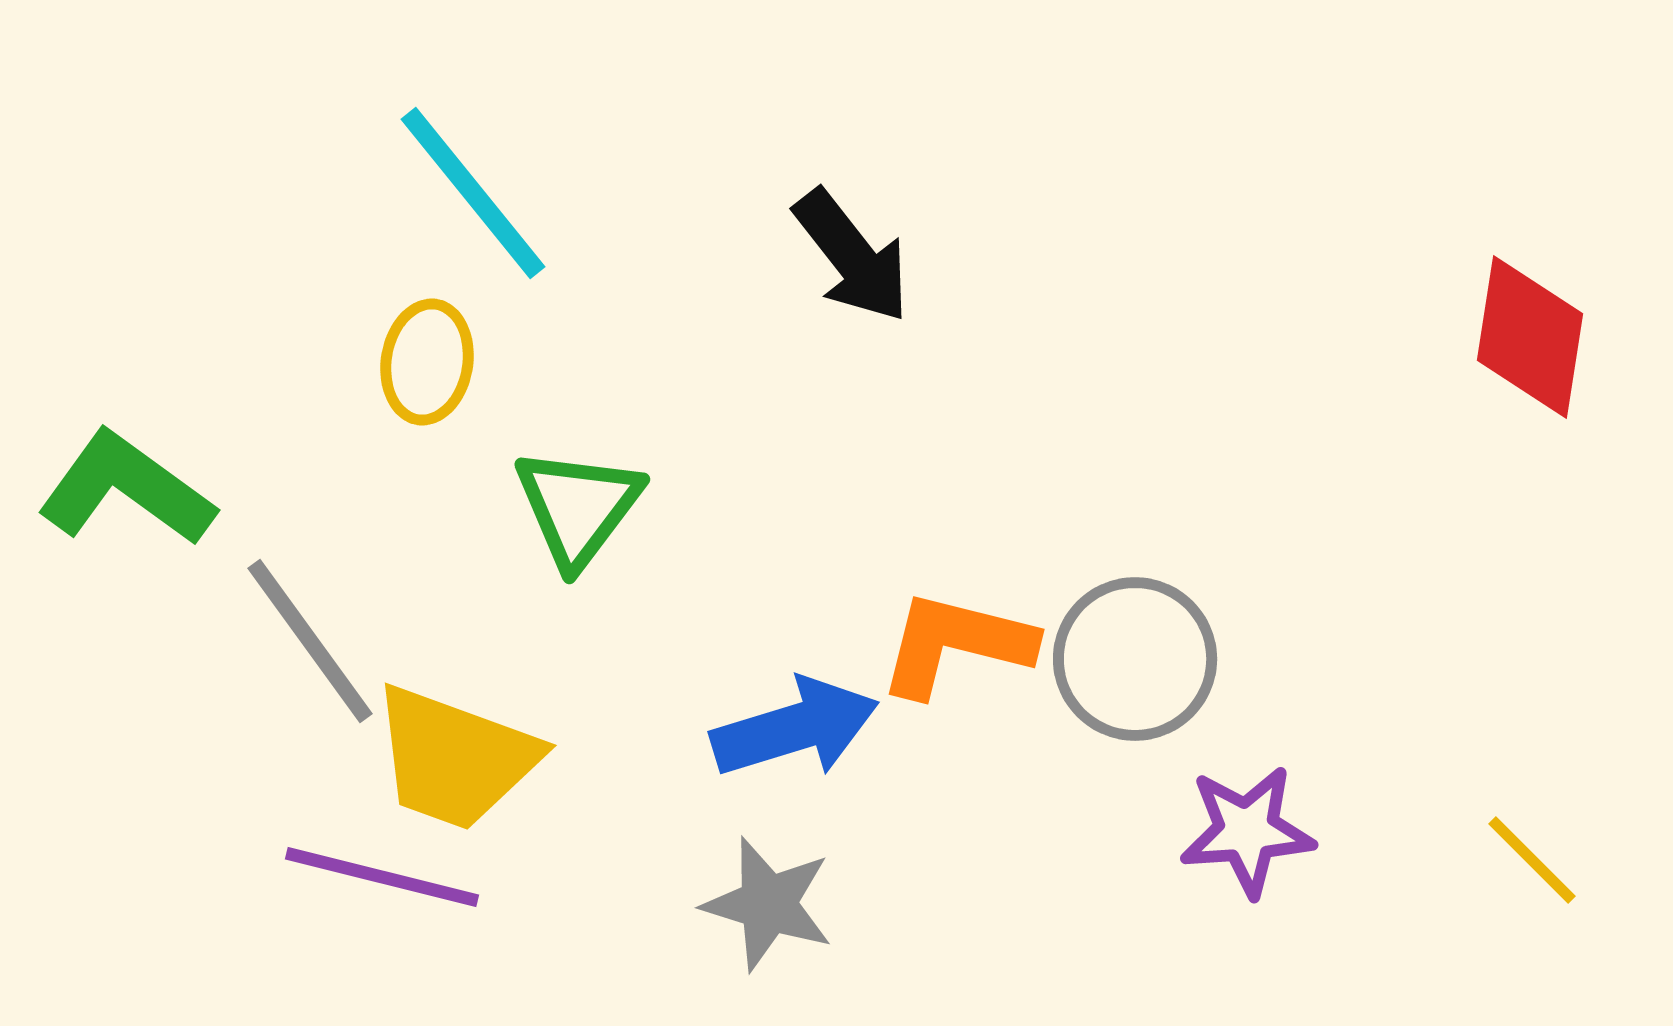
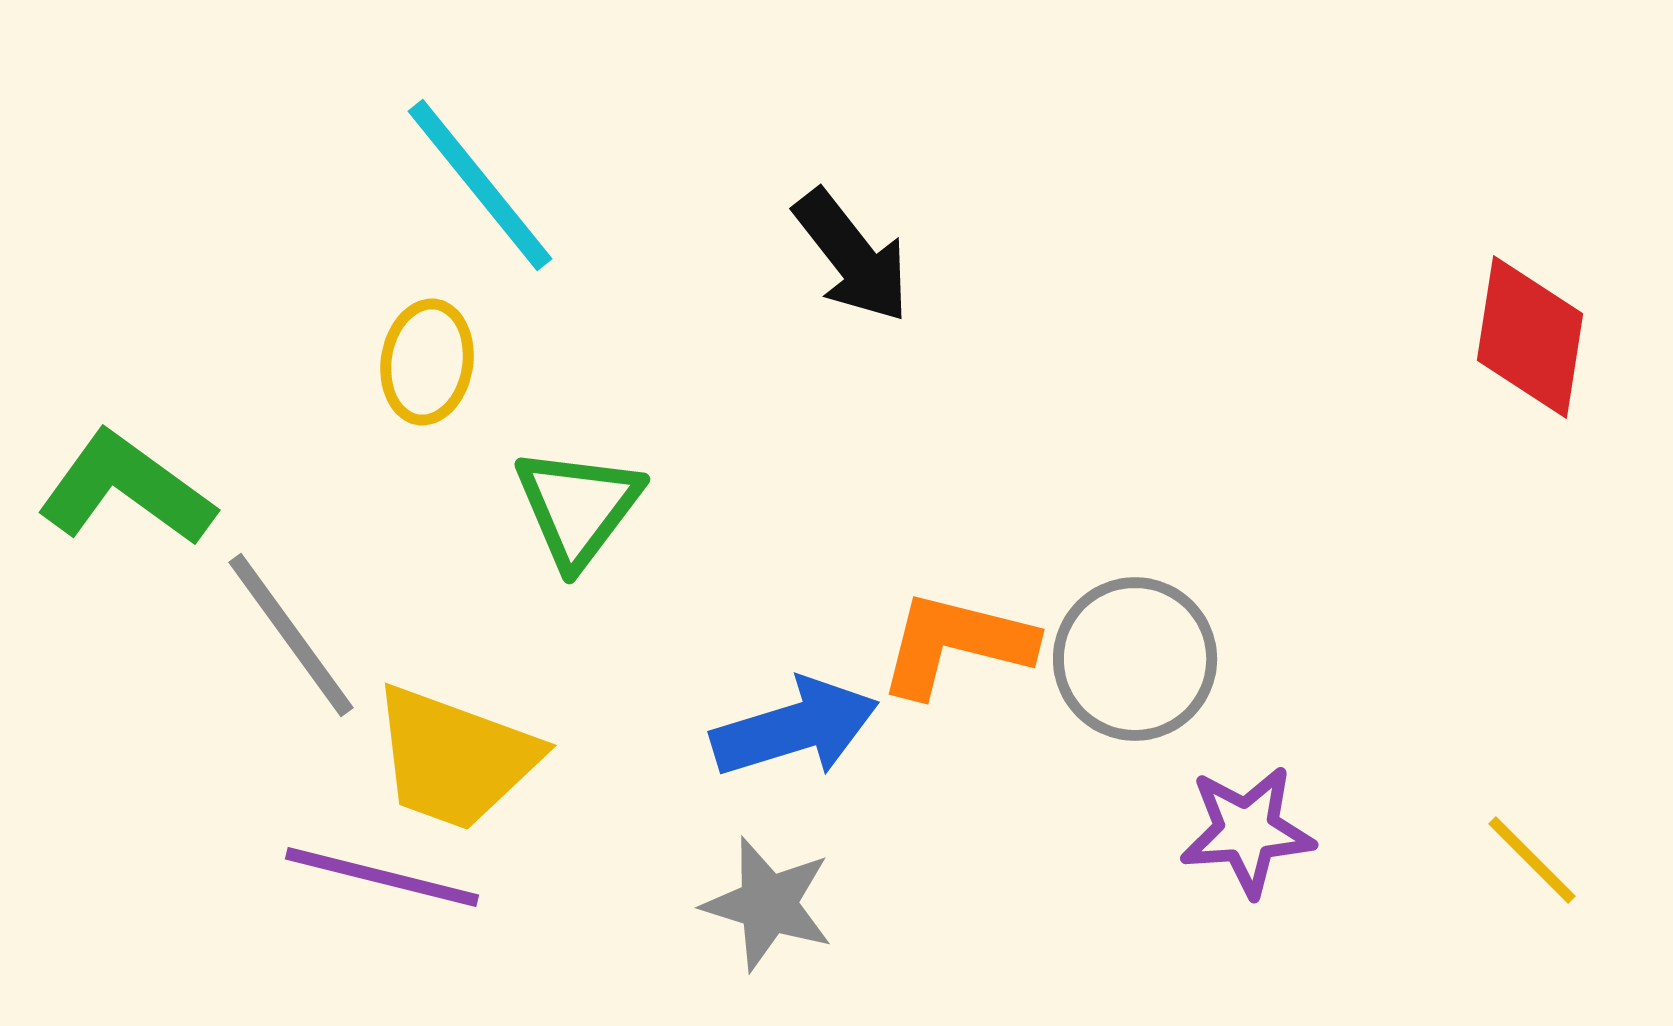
cyan line: moved 7 px right, 8 px up
gray line: moved 19 px left, 6 px up
